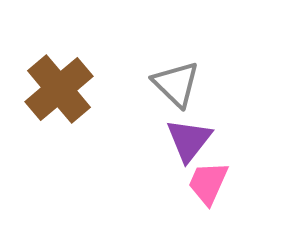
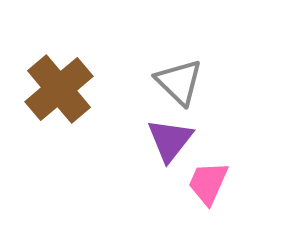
gray triangle: moved 3 px right, 2 px up
purple triangle: moved 19 px left
